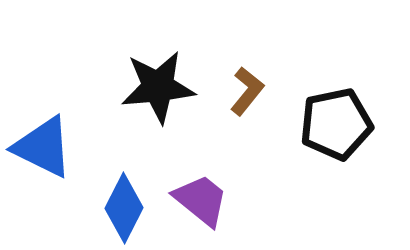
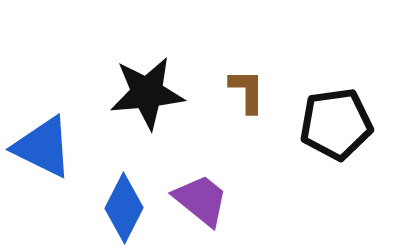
black star: moved 11 px left, 6 px down
brown L-shape: rotated 39 degrees counterclockwise
black pentagon: rotated 4 degrees clockwise
